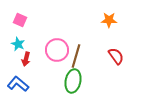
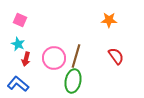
pink circle: moved 3 px left, 8 px down
